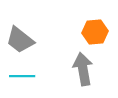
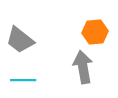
gray arrow: moved 2 px up
cyan line: moved 1 px right, 4 px down
